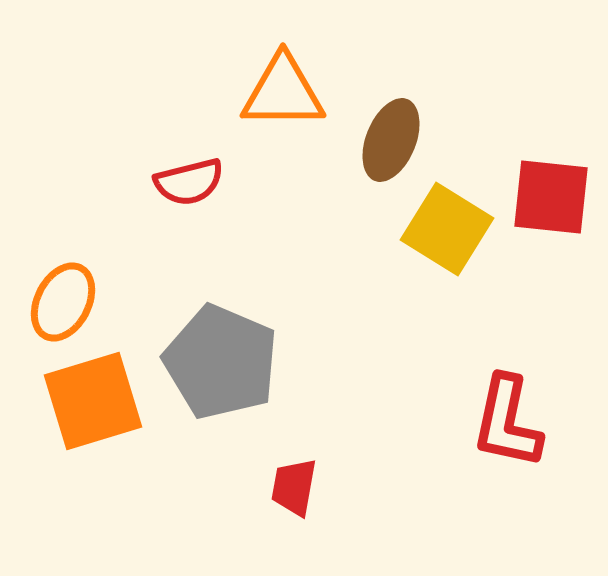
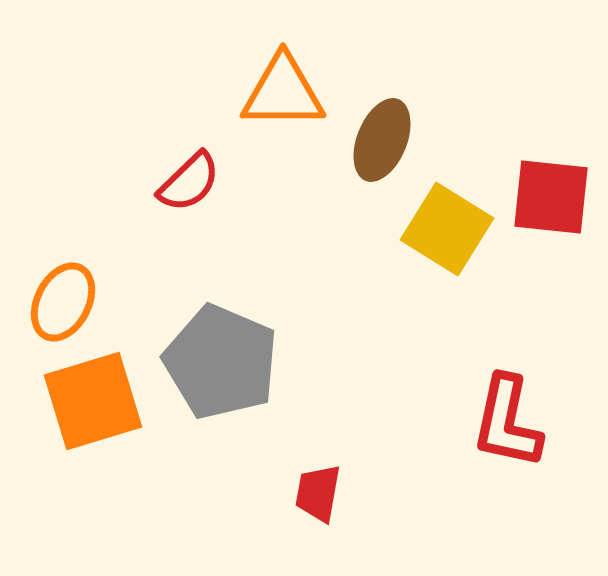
brown ellipse: moved 9 px left
red semicircle: rotated 30 degrees counterclockwise
red trapezoid: moved 24 px right, 6 px down
